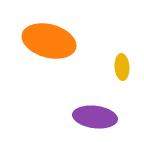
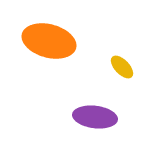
yellow ellipse: rotated 40 degrees counterclockwise
